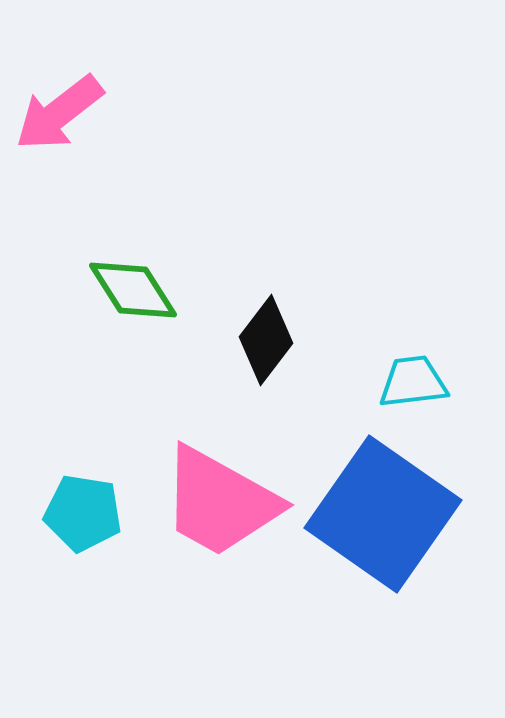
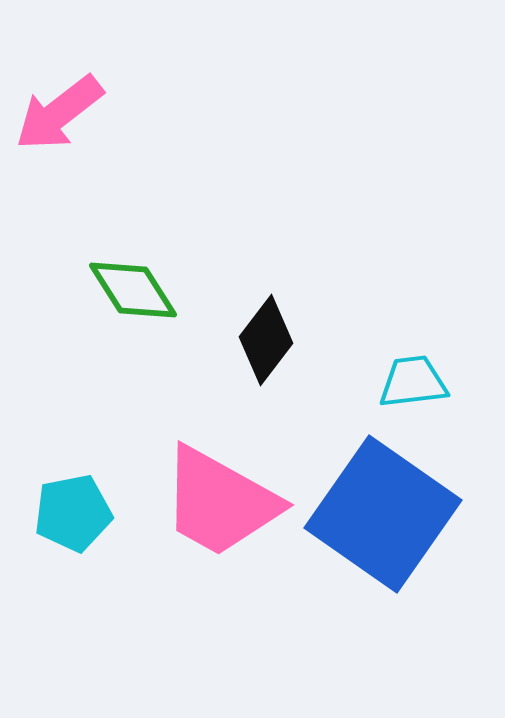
cyan pentagon: moved 10 px left; rotated 20 degrees counterclockwise
